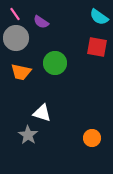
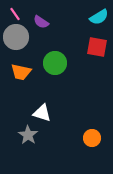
cyan semicircle: rotated 66 degrees counterclockwise
gray circle: moved 1 px up
